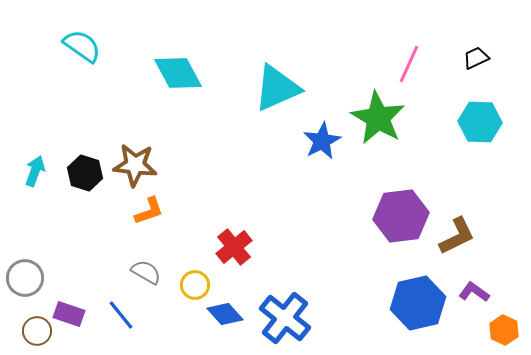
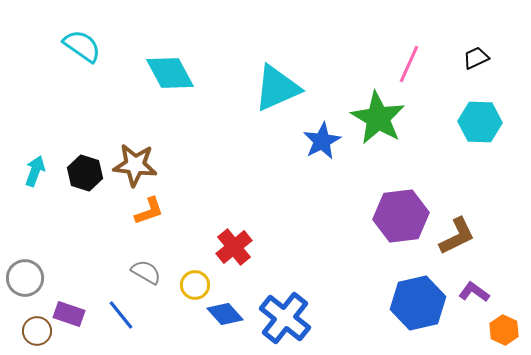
cyan diamond: moved 8 px left
